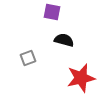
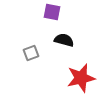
gray square: moved 3 px right, 5 px up
